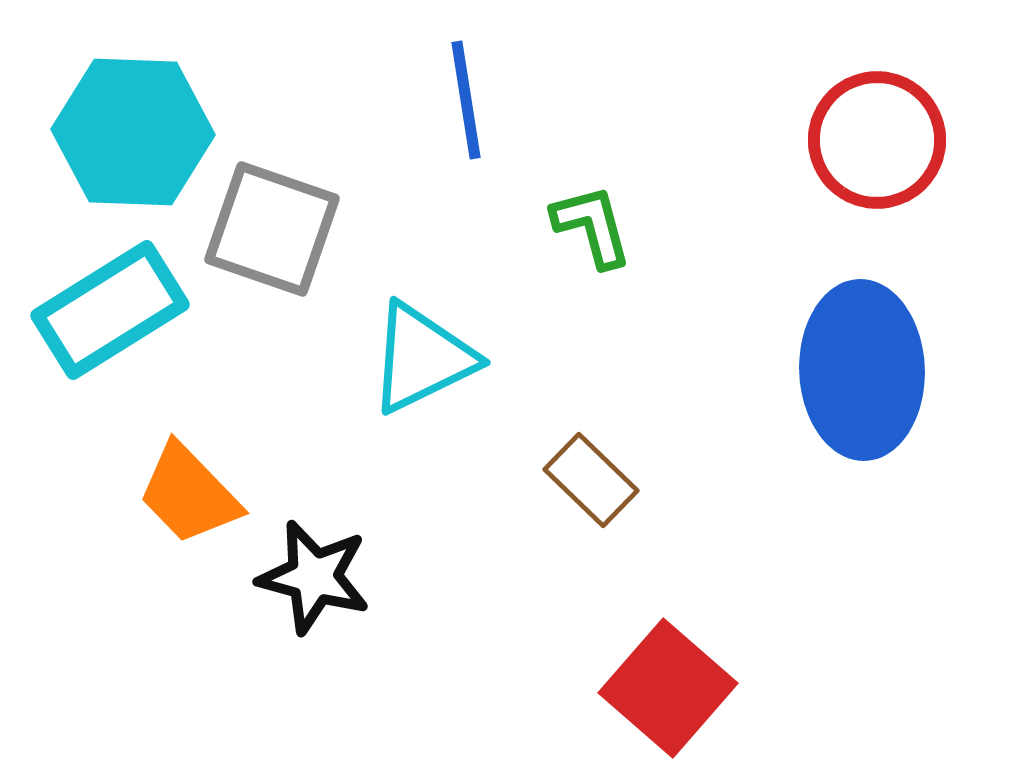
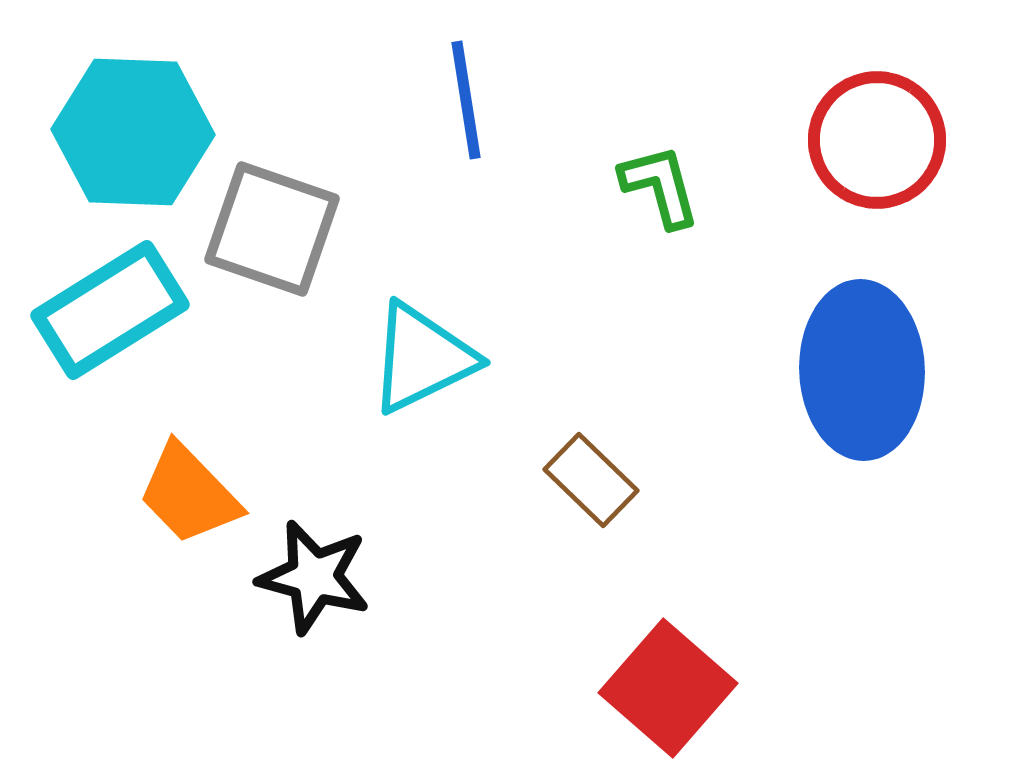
green L-shape: moved 68 px right, 40 px up
